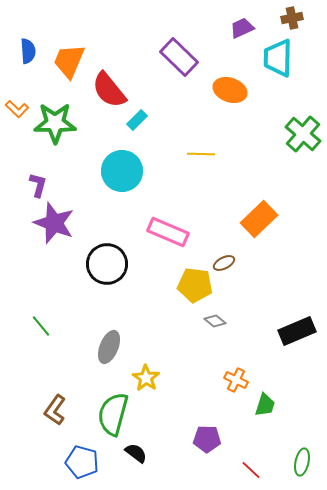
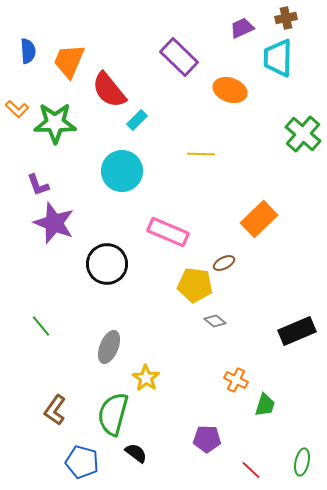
brown cross: moved 6 px left
purple L-shape: rotated 145 degrees clockwise
